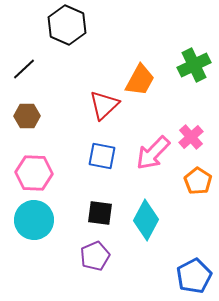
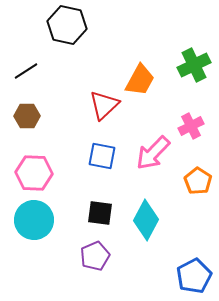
black hexagon: rotated 12 degrees counterclockwise
black line: moved 2 px right, 2 px down; rotated 10 degrees clockwise
pink cross: moved 11 px up; rotated 15 degrees clockwise
